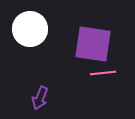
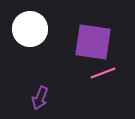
purple square: moved 2 px up
pink line: rotated 15 degrees counterclockwise
